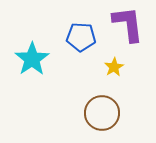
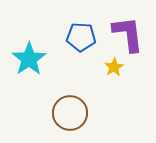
purple L-shape: moved 10 px down
cyan star: moved 3 px left
brown circle: moved 32 px left
